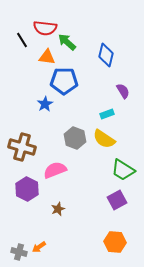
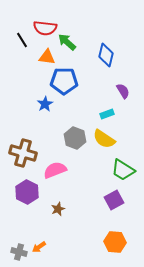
brown cross: moved 1 px right, 6 px down
purple hexagon: moved 3 px down
purple square: moved 3 px left
